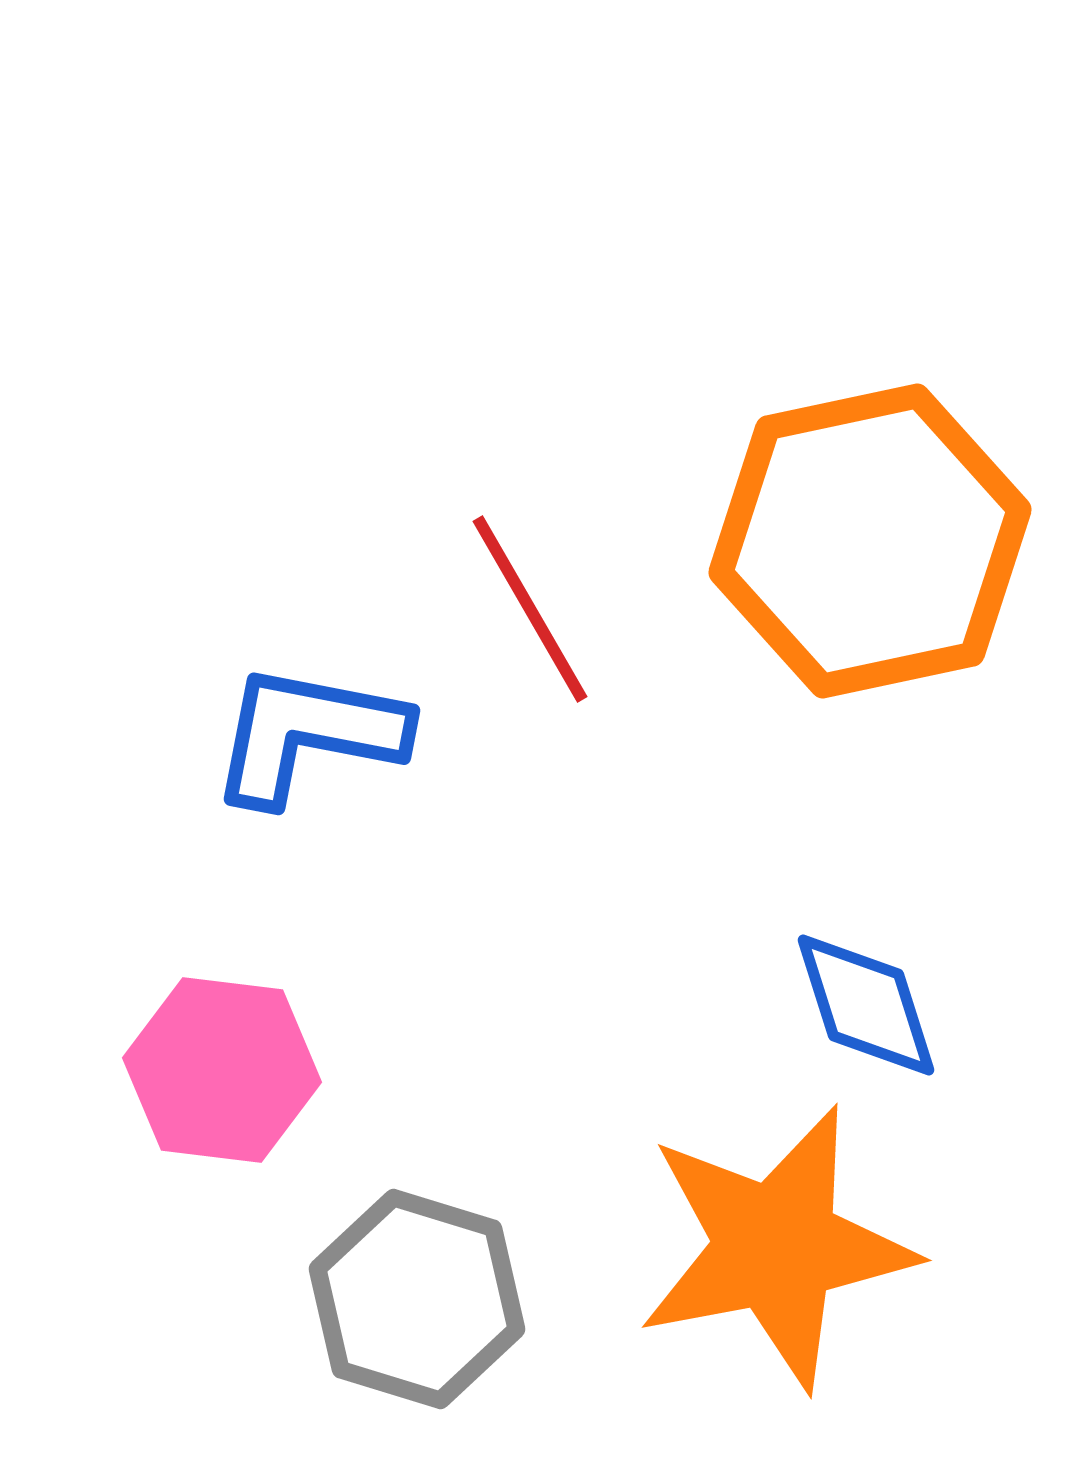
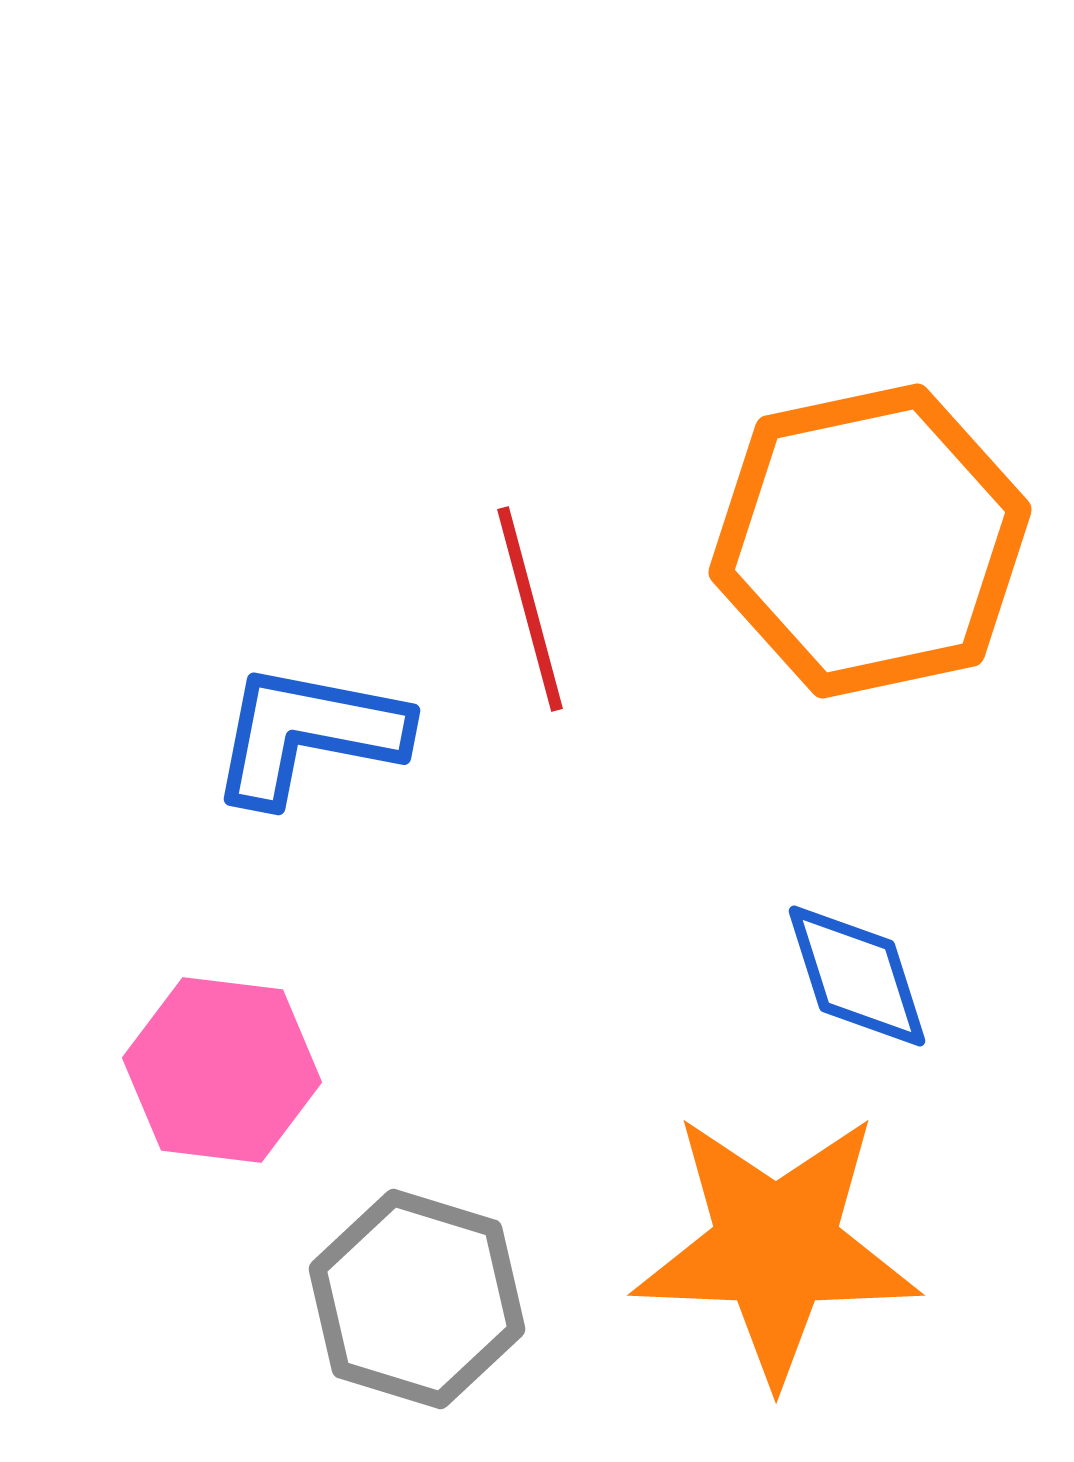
red line: rotated 15 degrees clockwise
blue diamond: moved 9 px left, 29 px up
orange star: rotated 13 degrees clockwise
